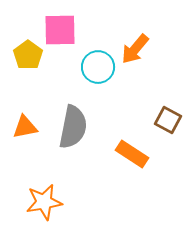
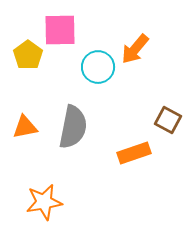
orange rectangle: moved 2 px right, 1 px up; rotated 52 degrees counterclockwise
